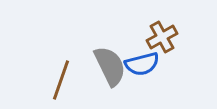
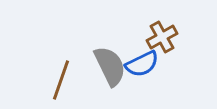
blue semicircle: rotated 12 degrees counterclockwise
